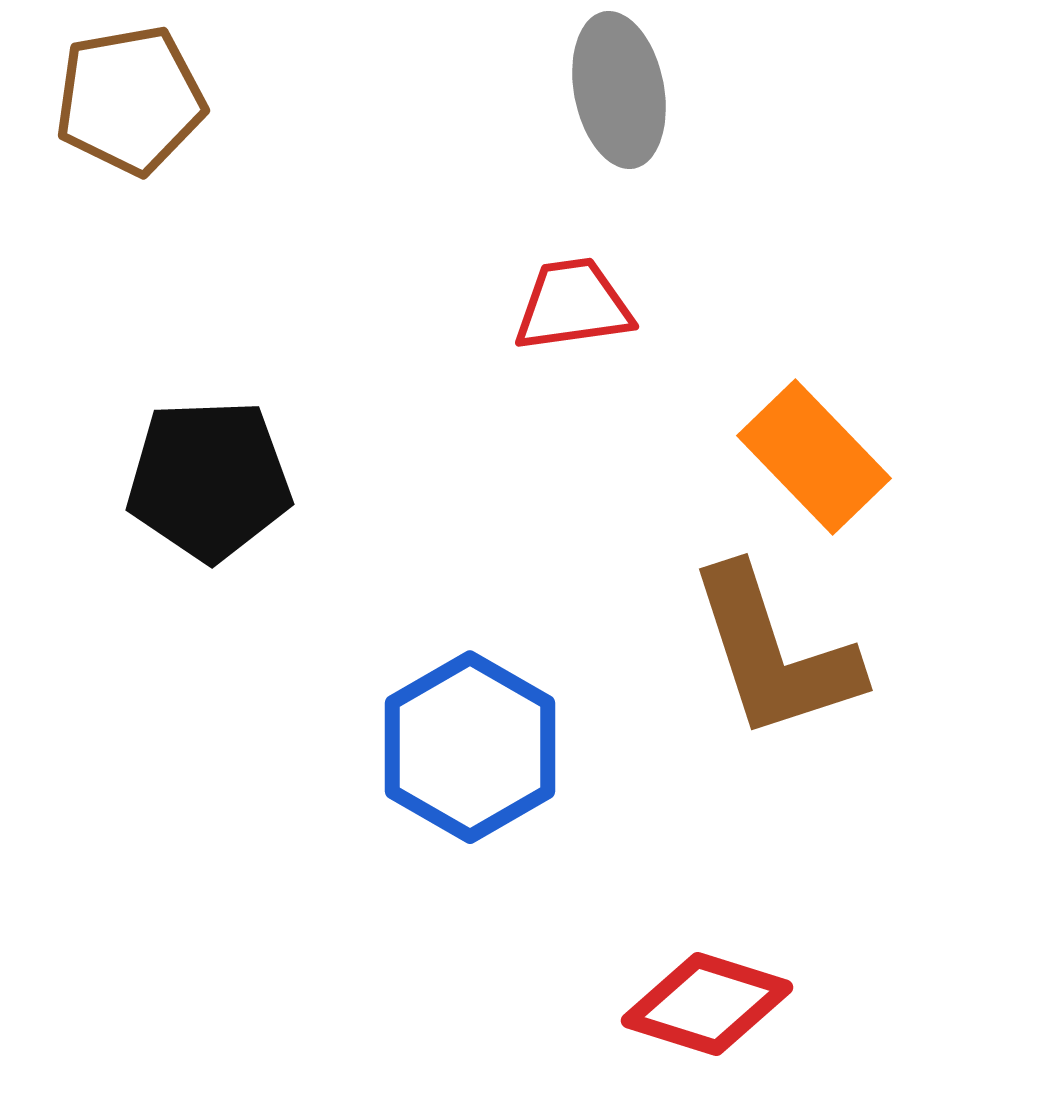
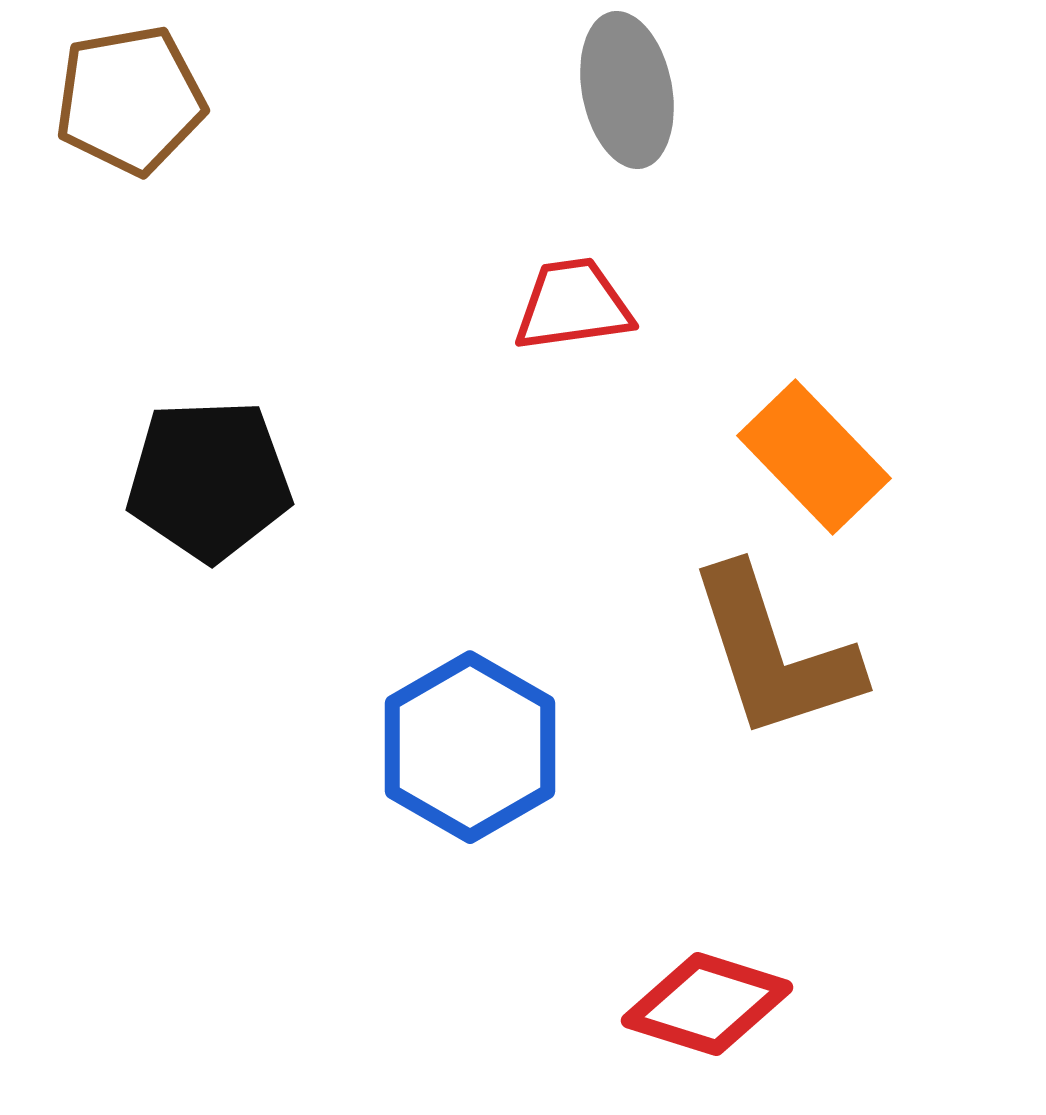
gray ellipse: moved 8 px right
